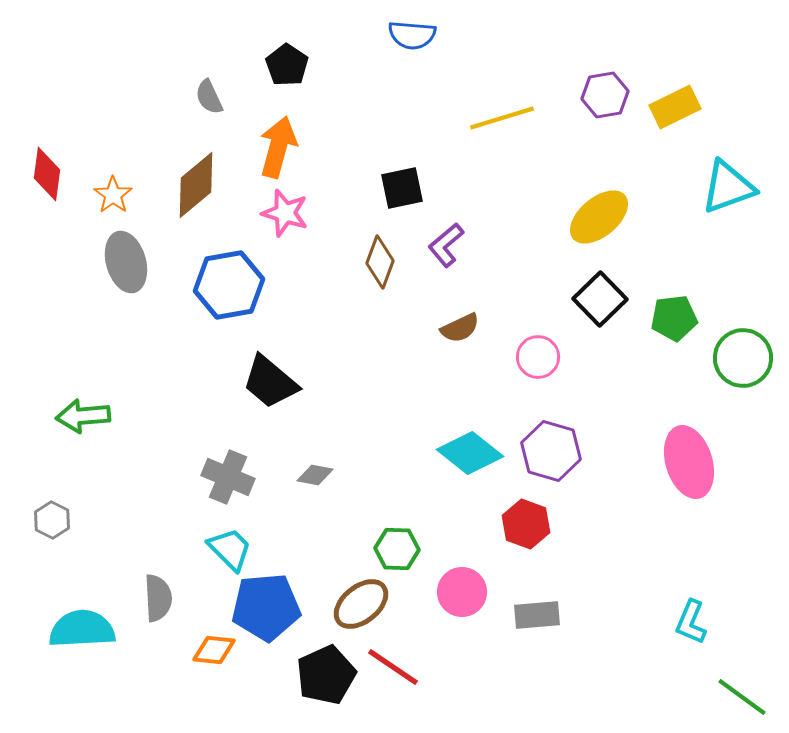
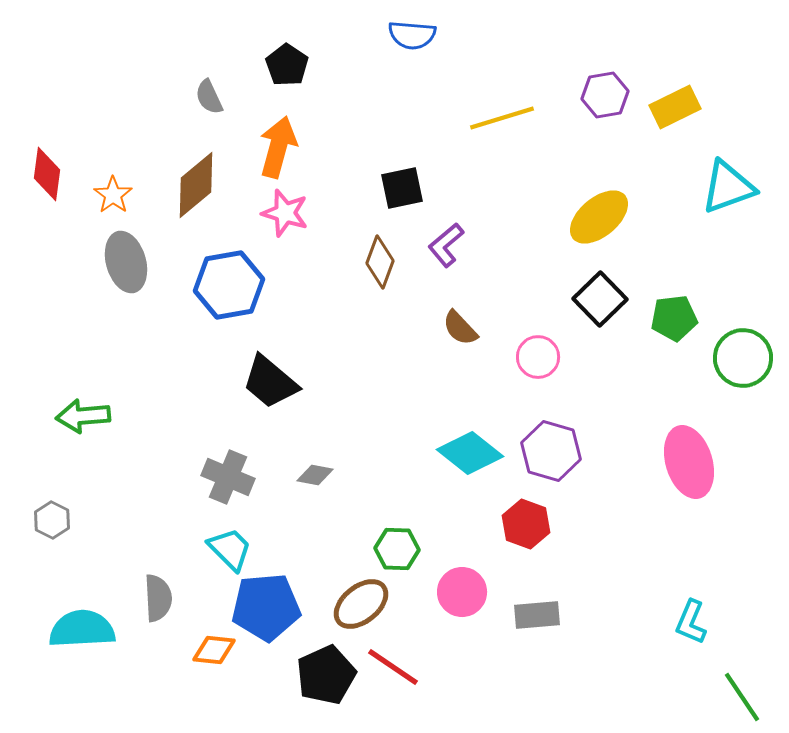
brown semicircle at (460, 328): rotated 72 degrees clockwise
green line at (742, 697): rotated 20 degrees clockwise
